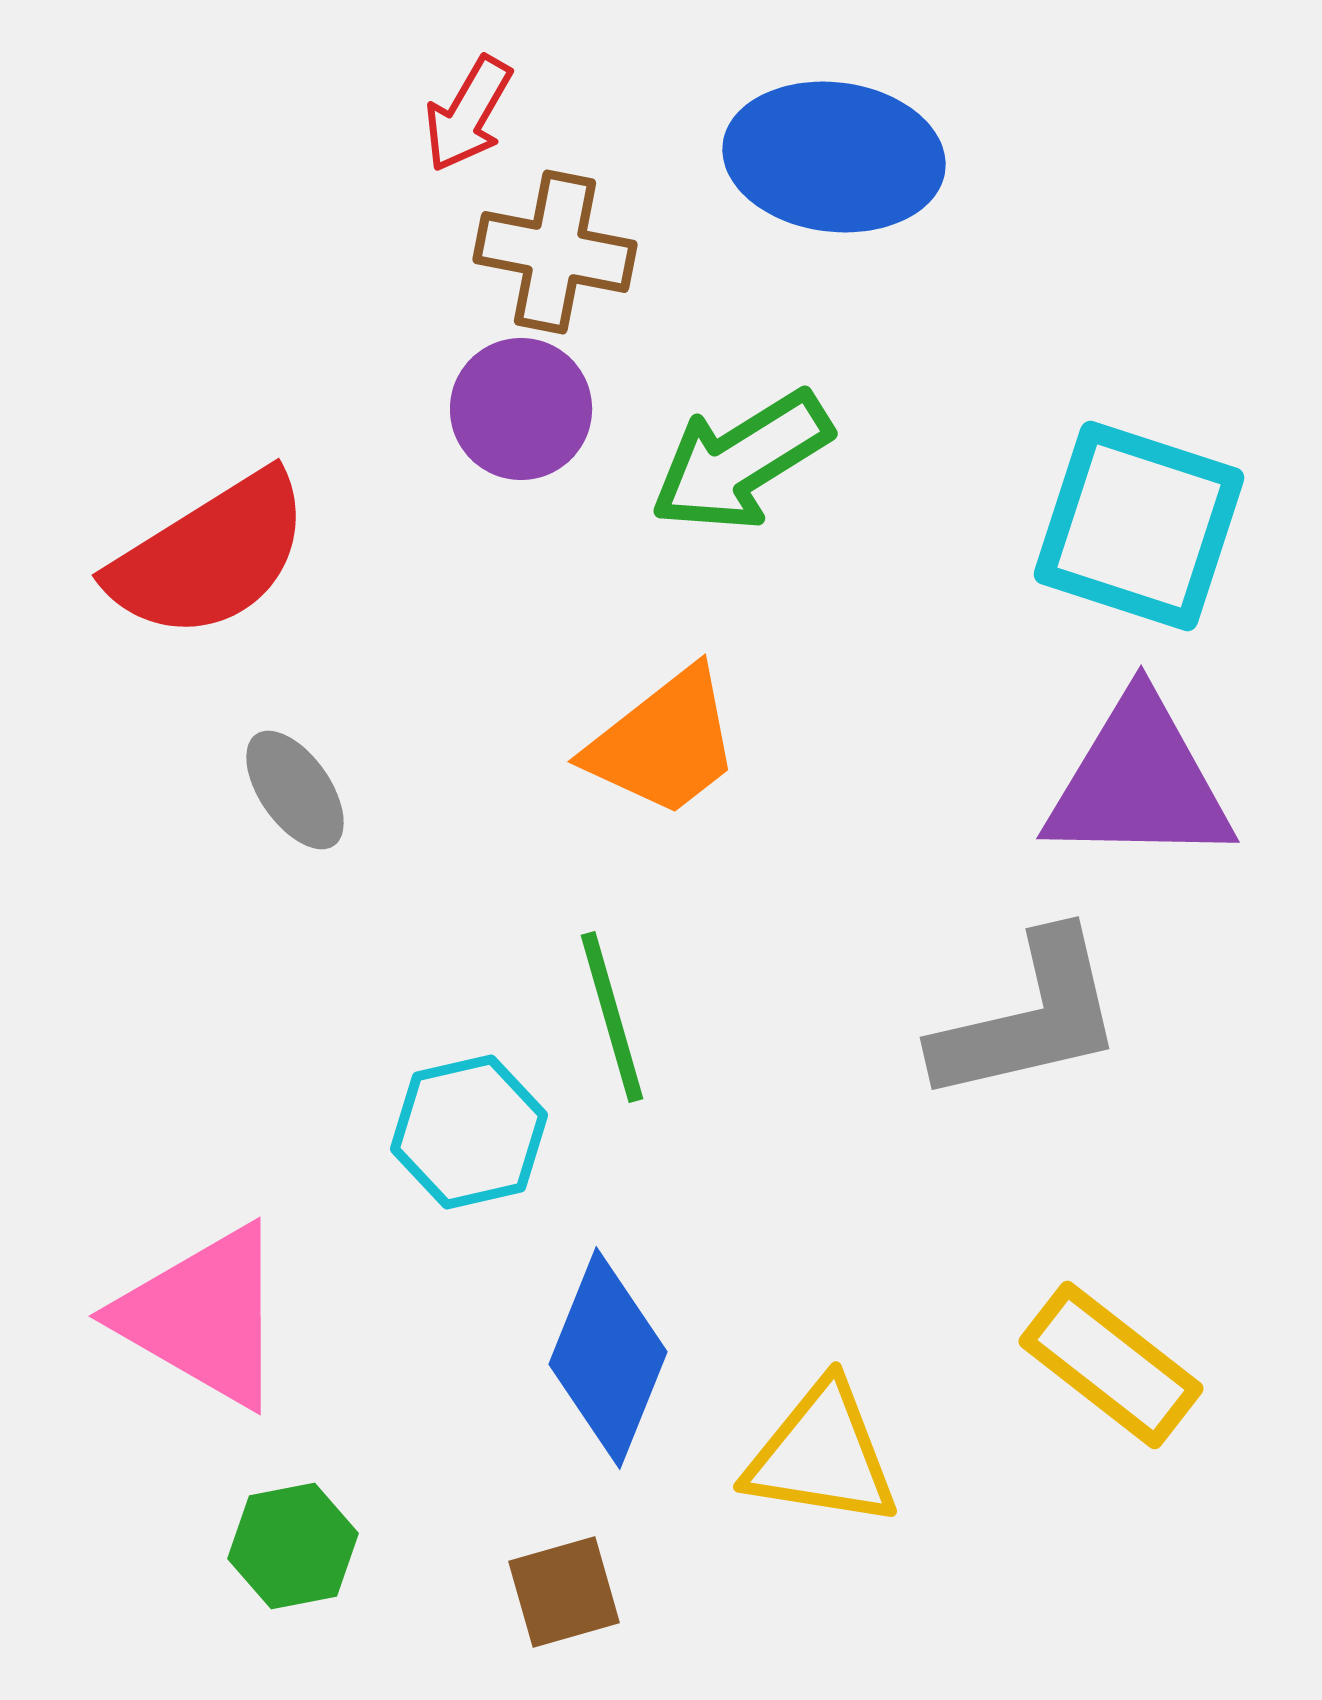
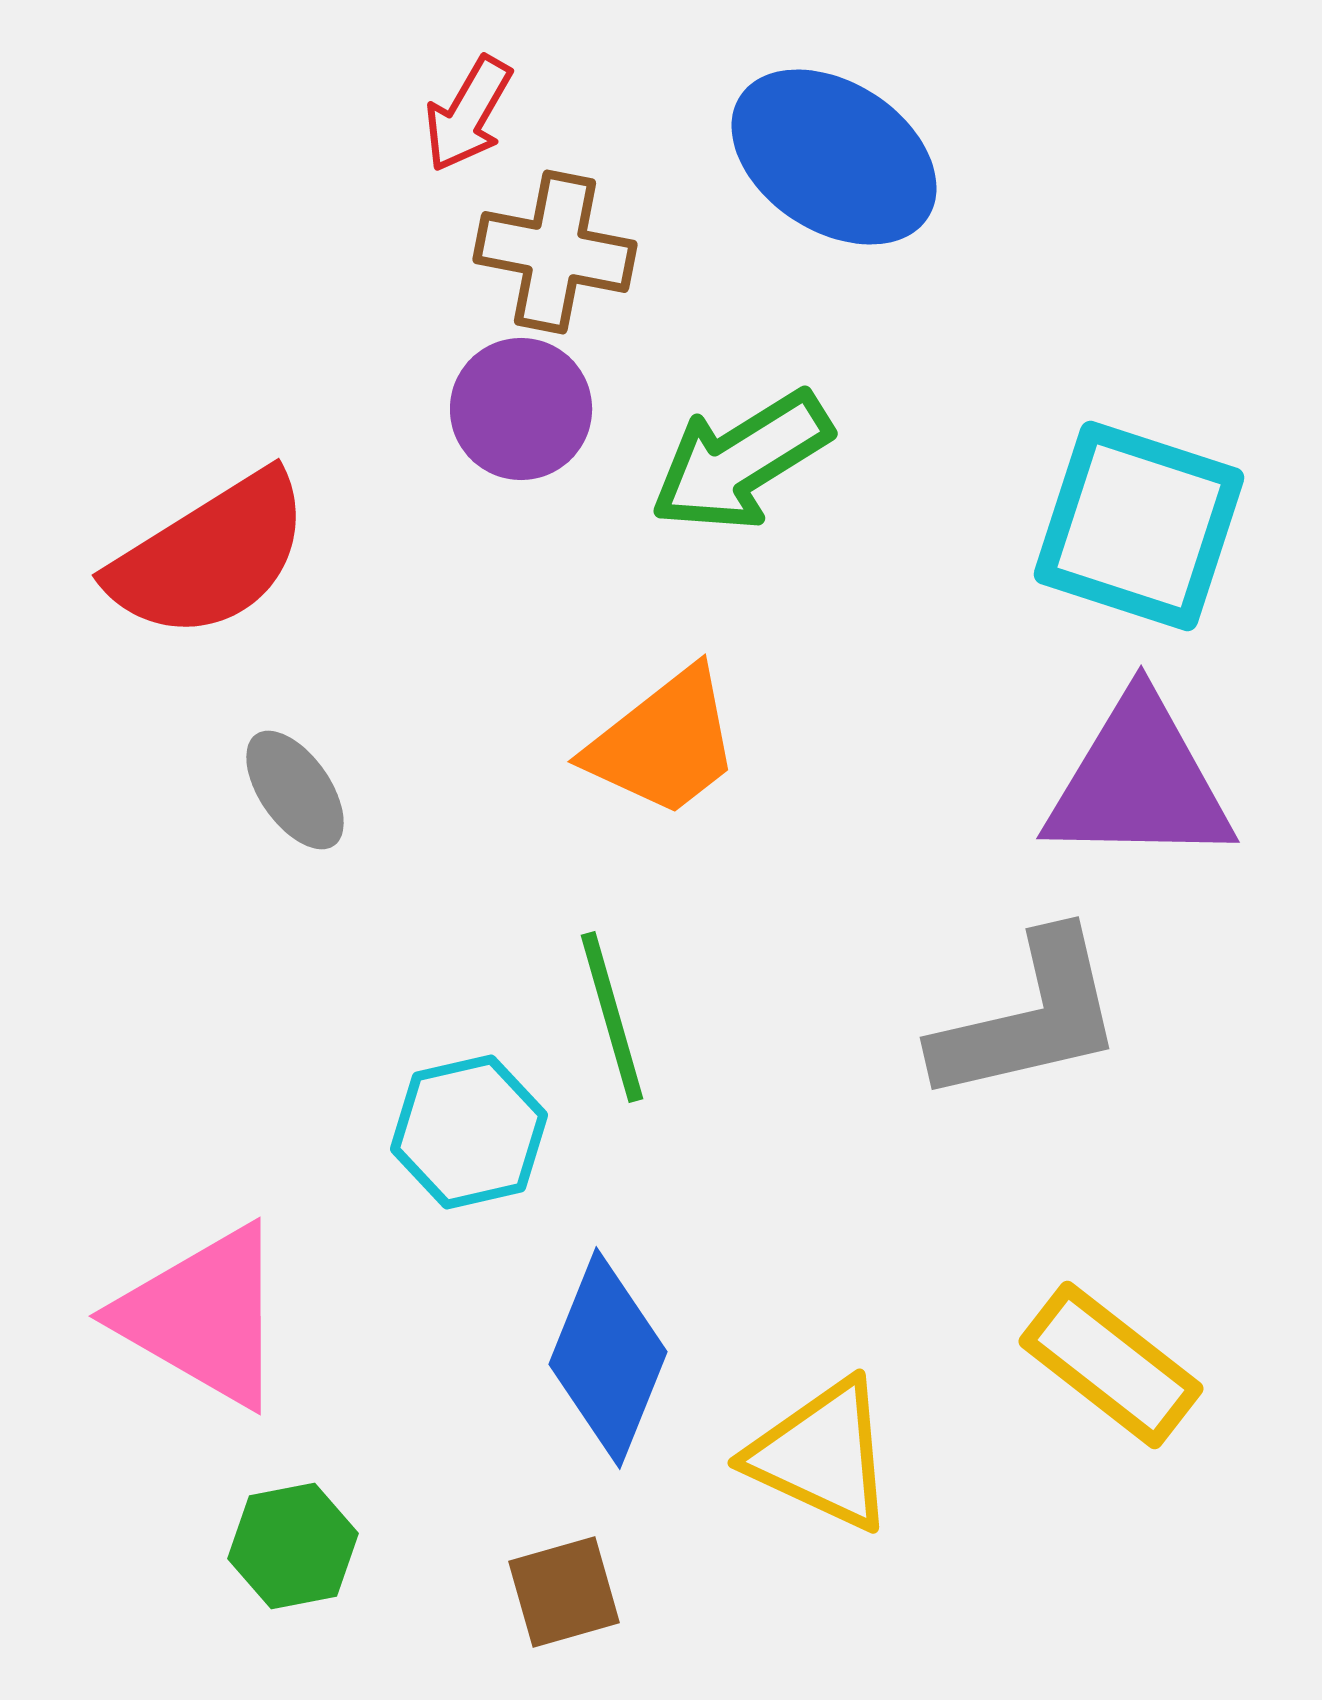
blue ellipse: rotated 26 degrees clockwise
yellow triangle: rotated 16 degrees clockwise
